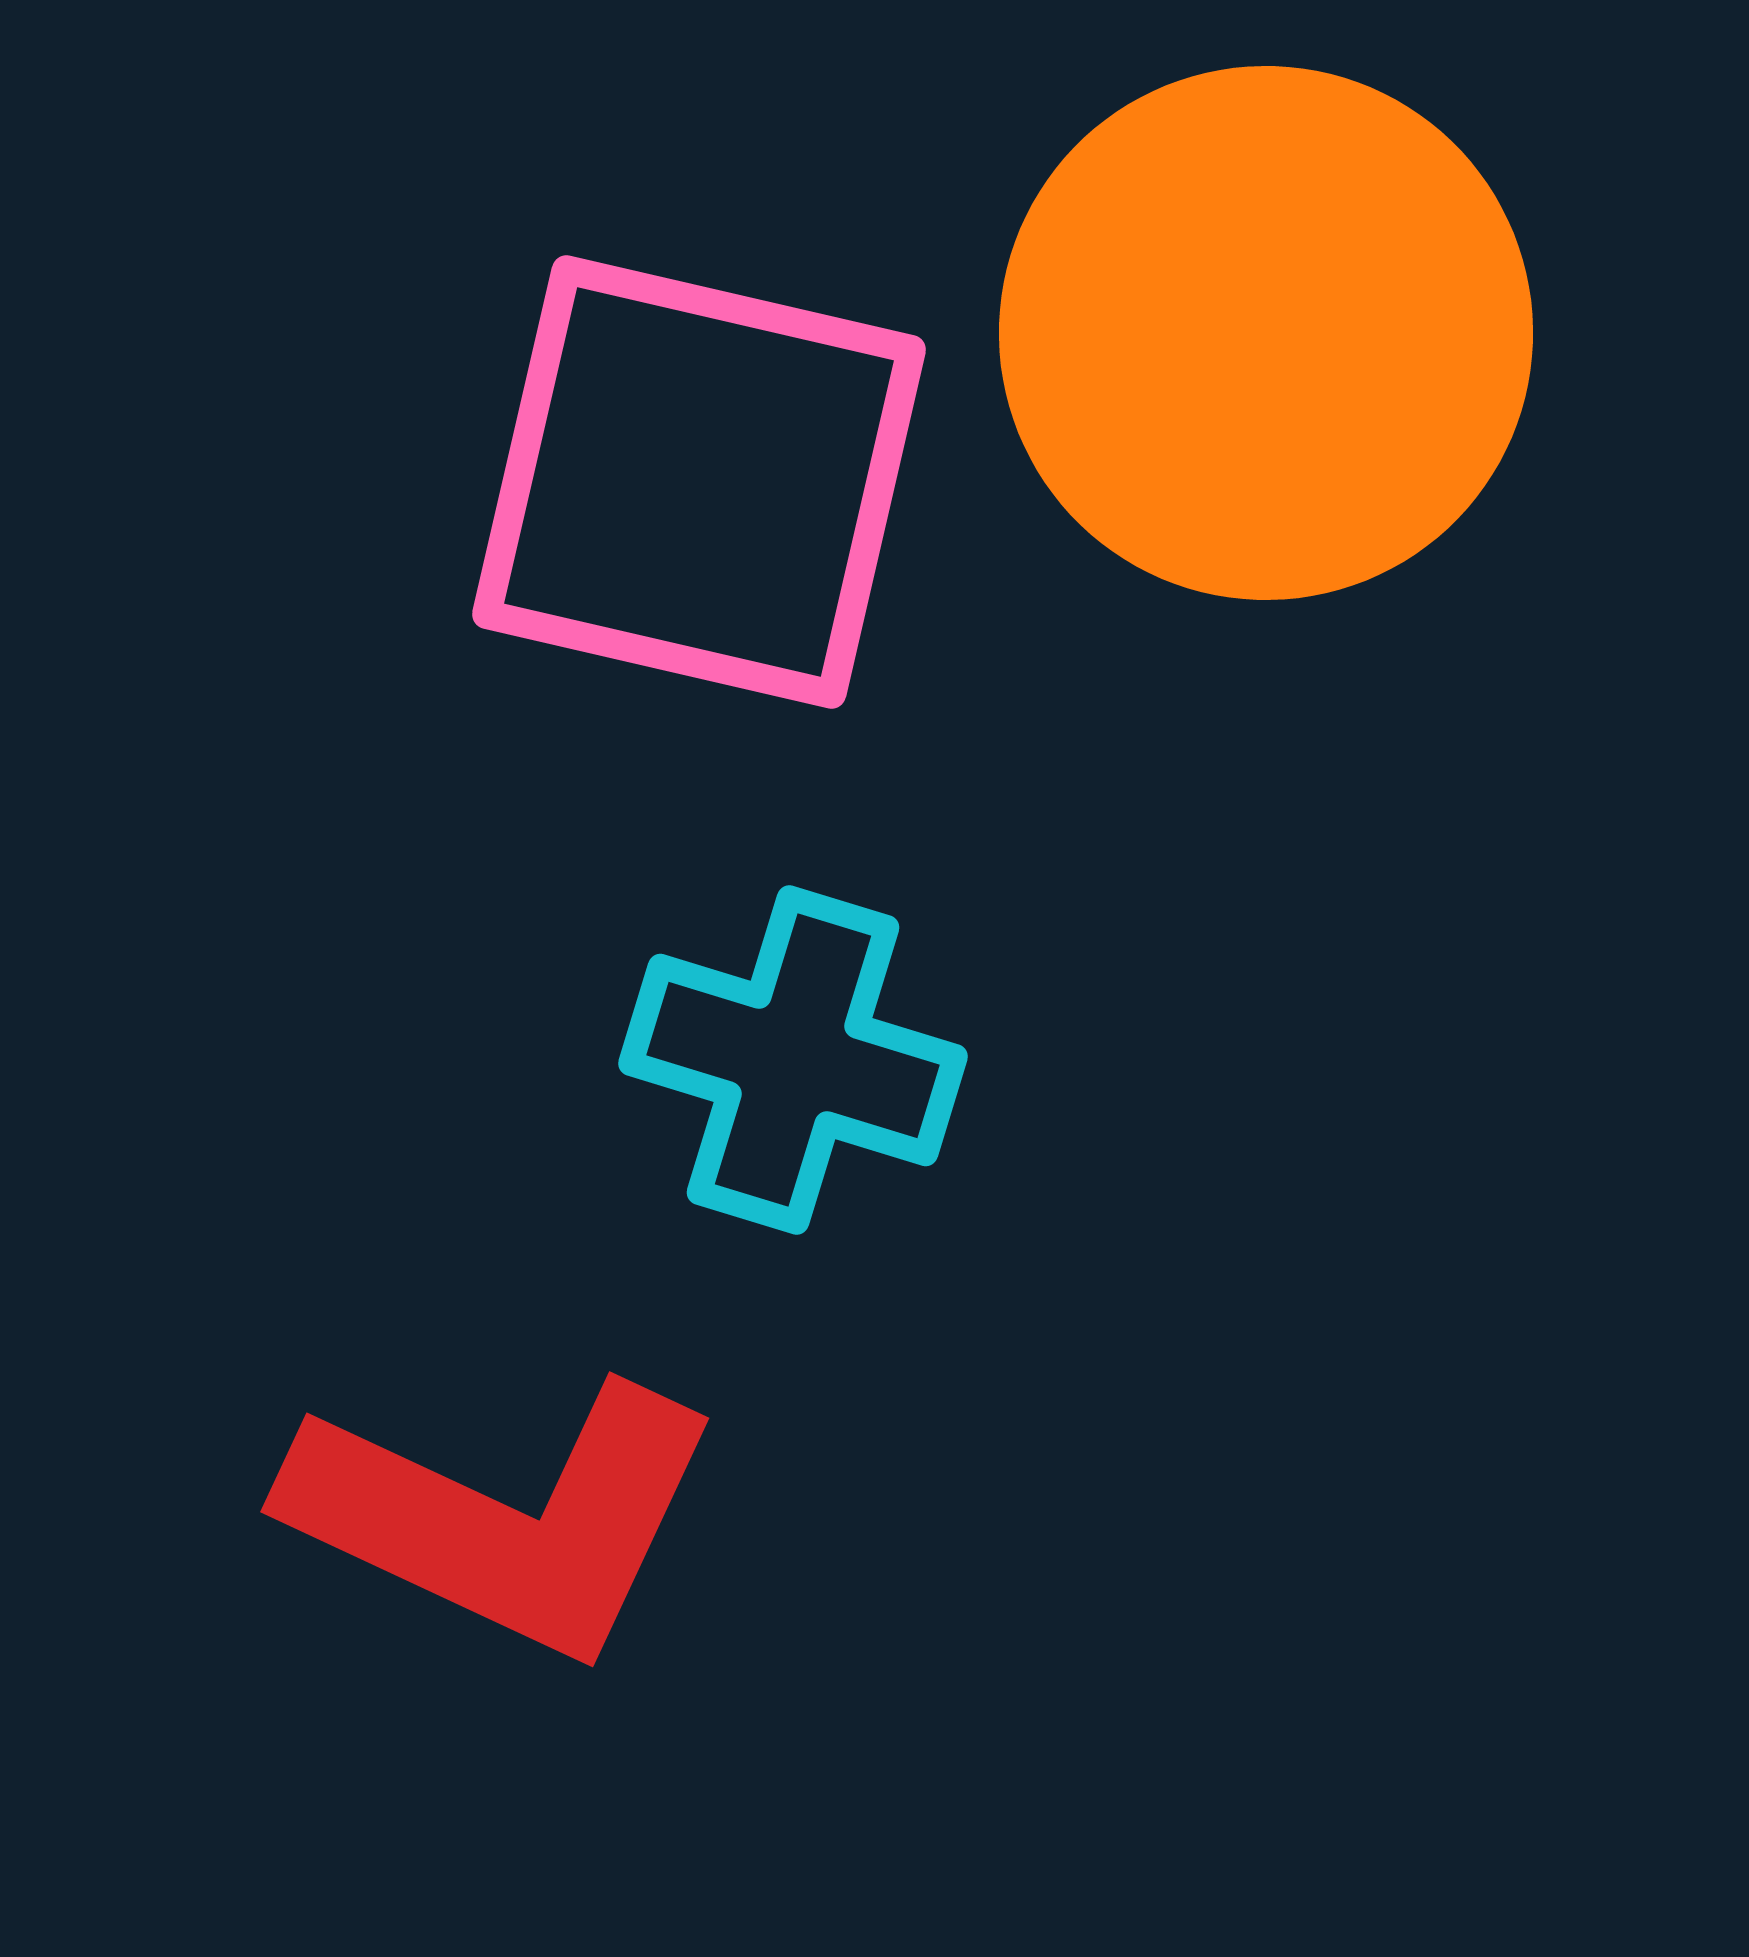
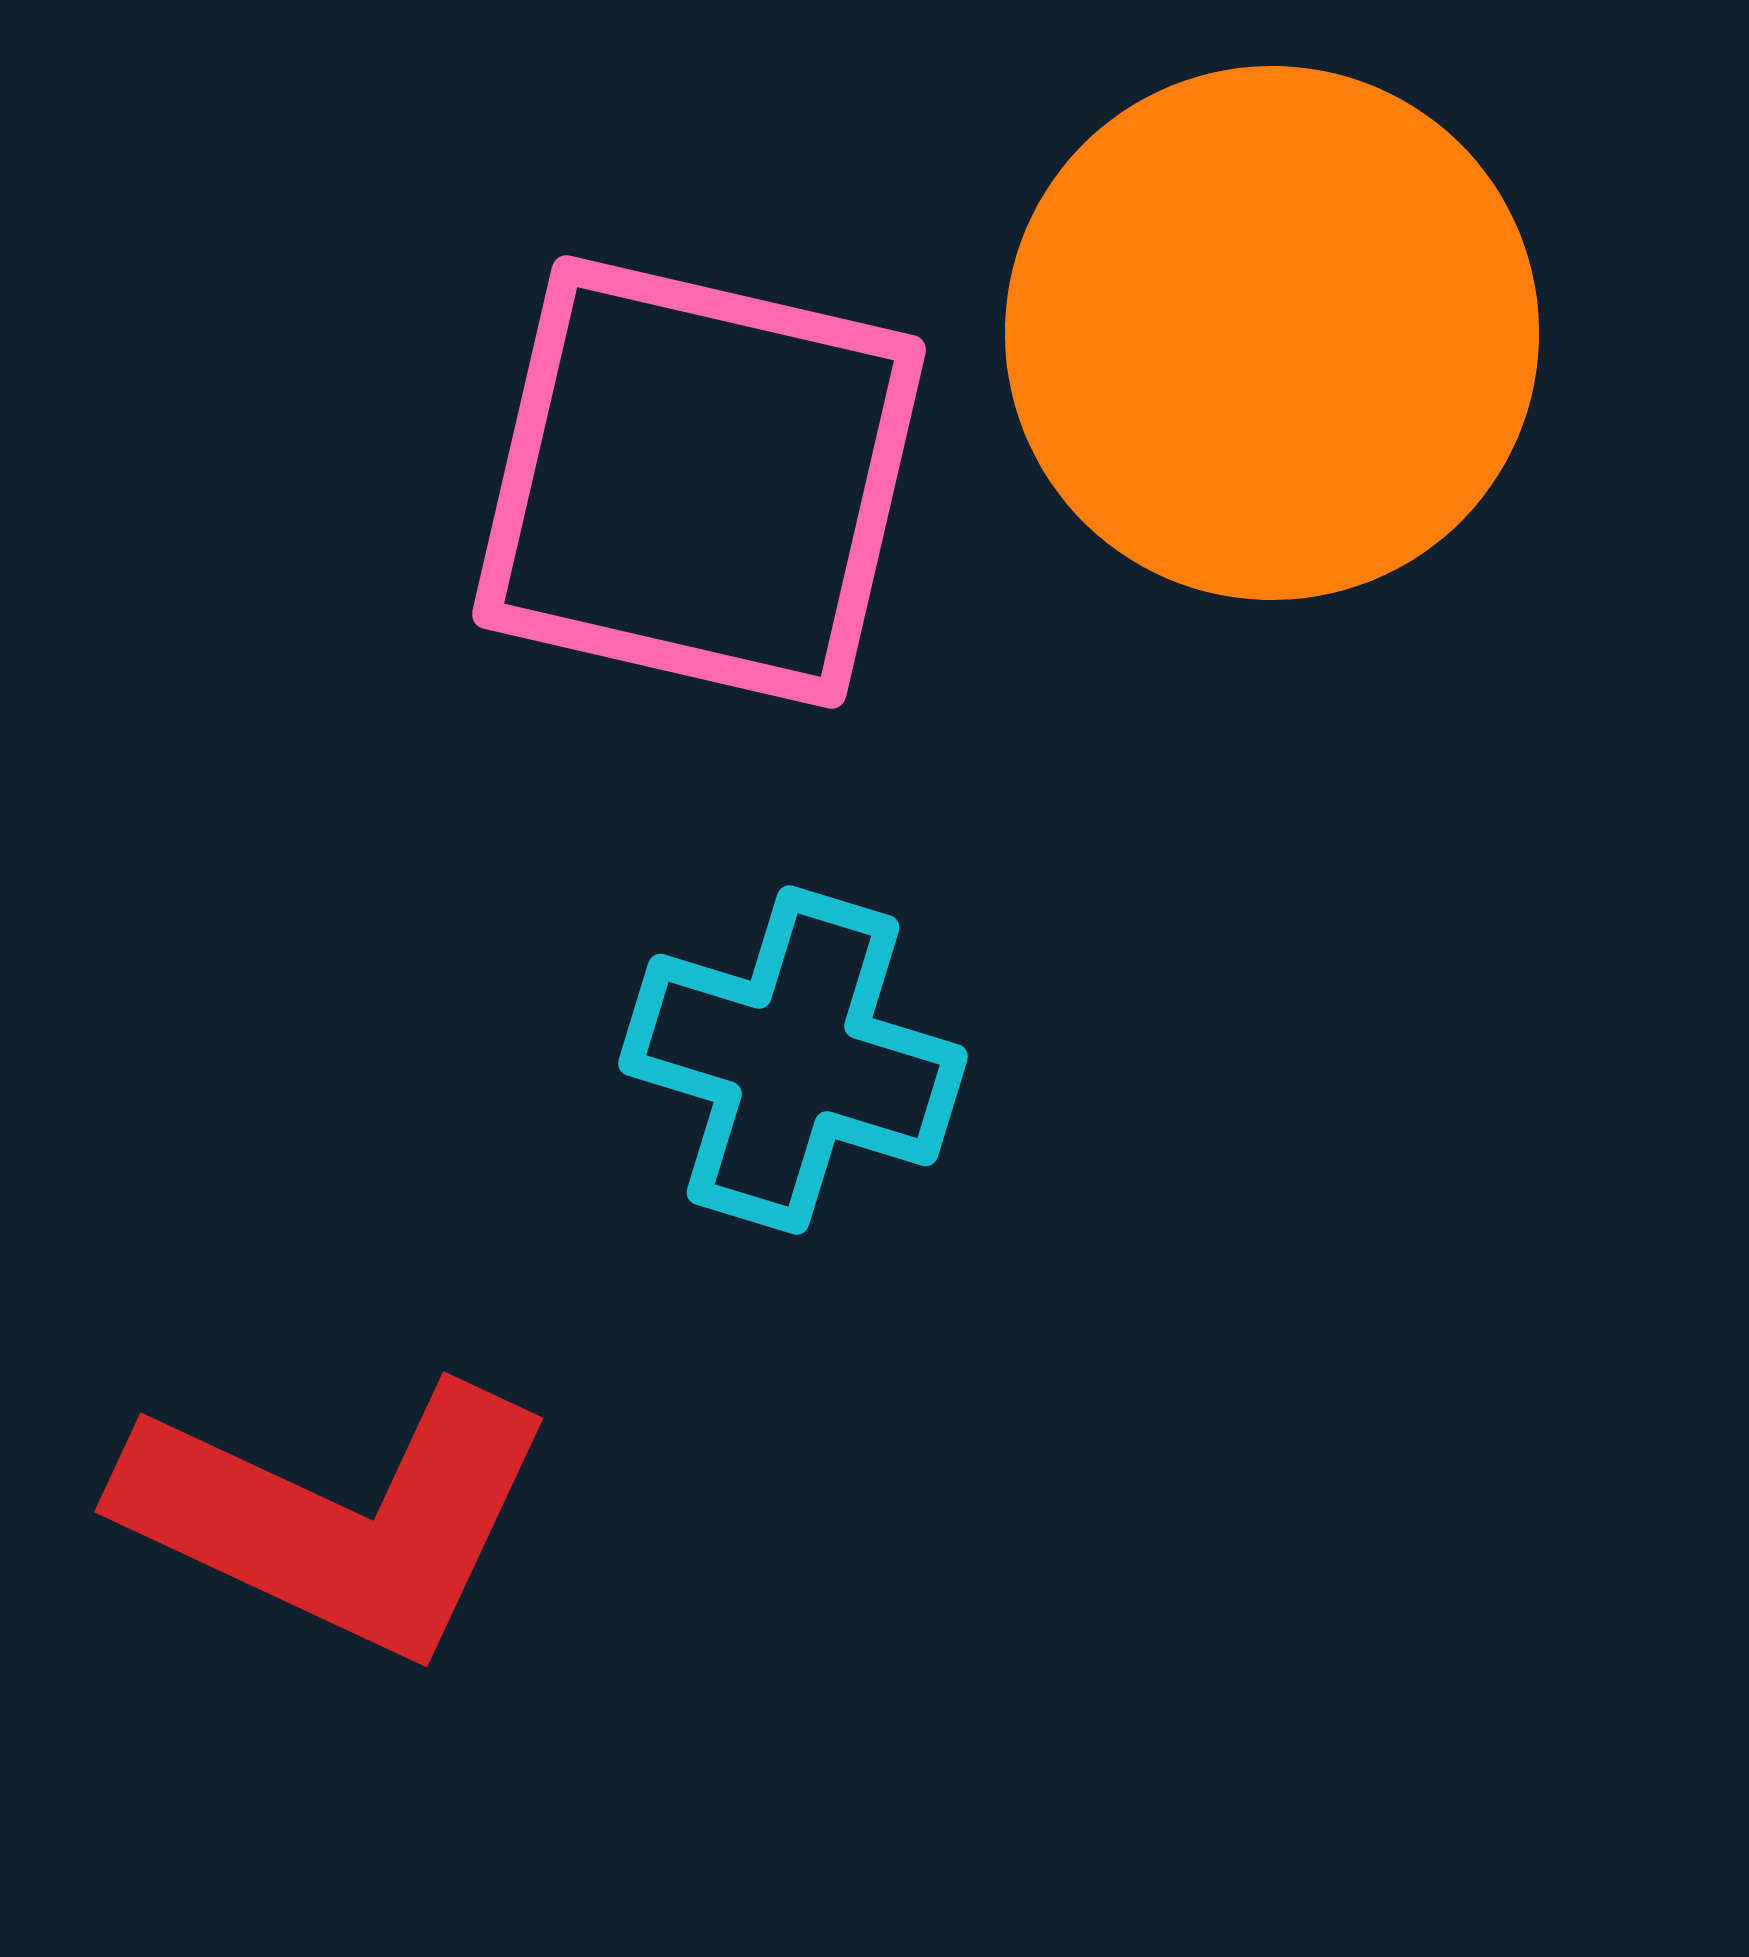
orange circle: moved 6 px right
red L-shape: moved 166 px left
